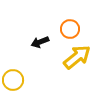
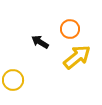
black arrow: rotated 54 degrees clockwise
